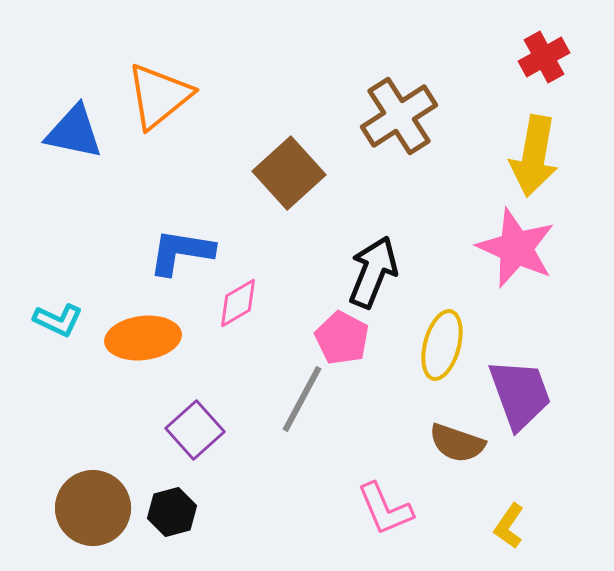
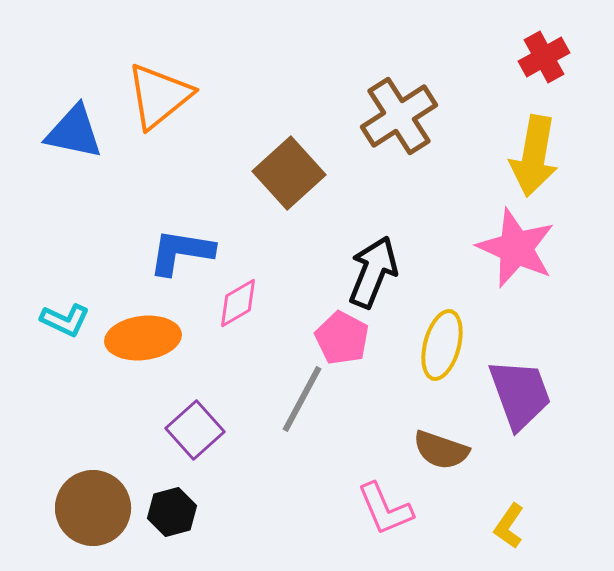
cyan L-shape: moved 7 px right
brown semicircle: moved 16 px left, 7 px down
